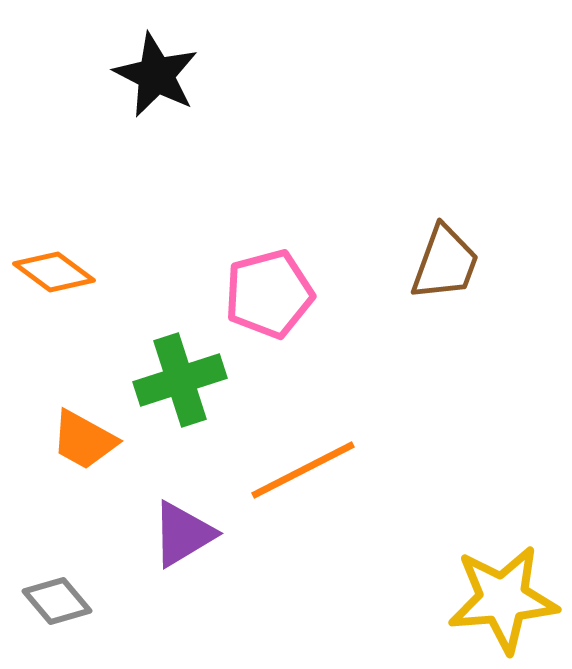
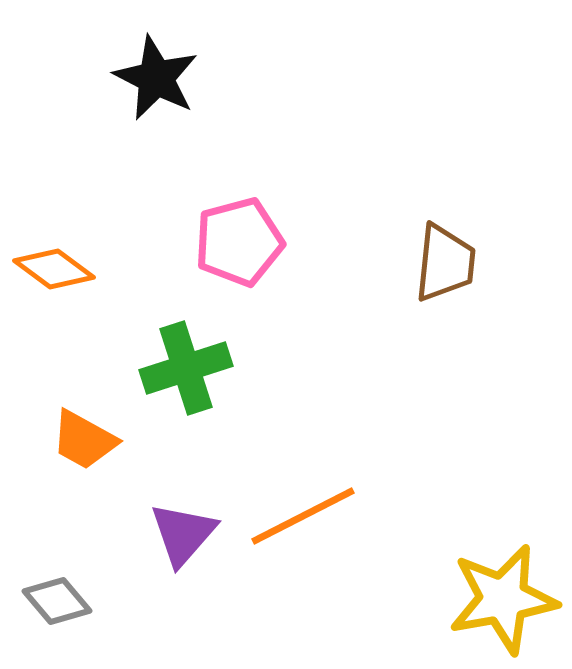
black star: moved 3 px down
brown trapezoid: rotated 14 degrees counterclockwise
orange diamond: moved 3 px up
pink pentagon: moved 30 px left, 52 px up
green cross: moved 6 px right, 12 px up
orange line: moved 46 px down
purple triangle: rotated 18 degrees counterclockwise
yellow star: rotated 5 degrees counterclockwise
